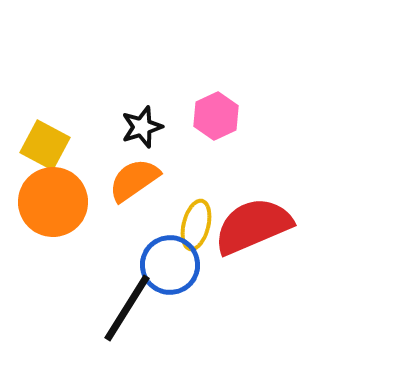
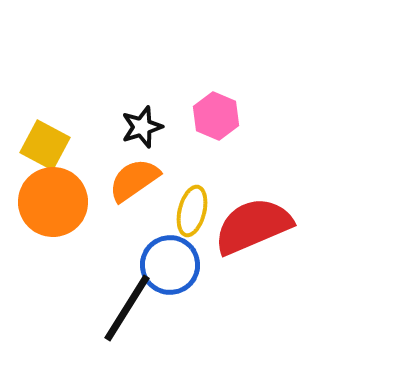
pink hexagon: rotated 12 degrees counterclockwise
yellow ellipse: moved 4 px left, 14 px up
